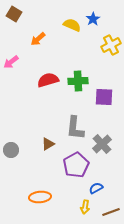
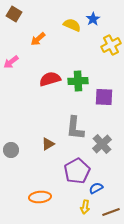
red semicircle: moved 2 px right, 1 px up
purple pentagon: moved 1 px right, 6 px down
